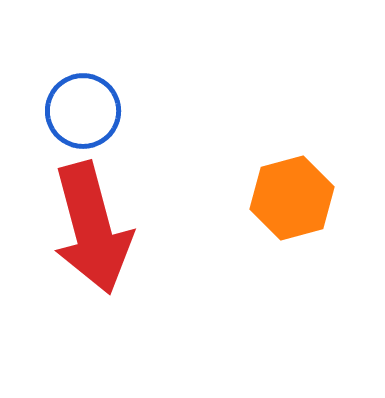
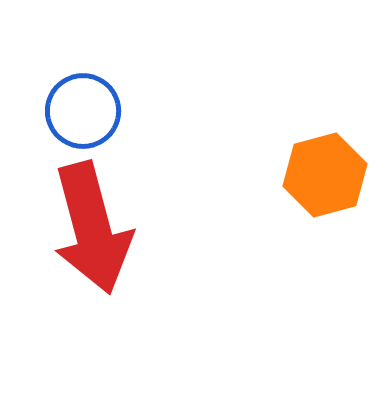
orange hexagon: moved 33 px right, 23 px up
